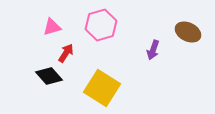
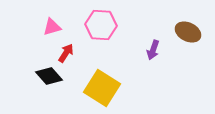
pink hexagon: rotated 20 degrees clockwise
